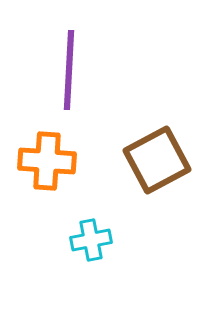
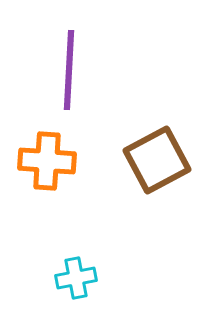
cyan cross: moved 15 px left, 38 px down
